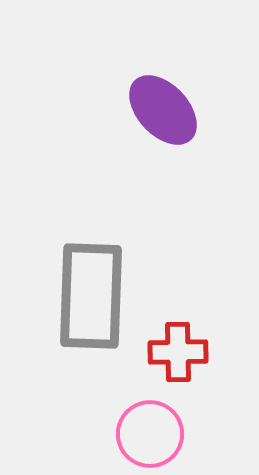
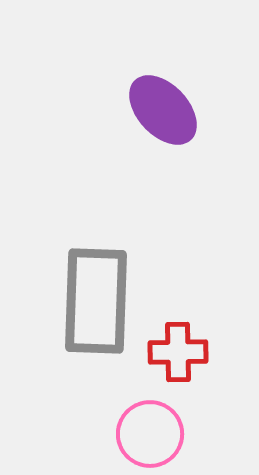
gray rectangle: moved 5 px right, 5 px down
